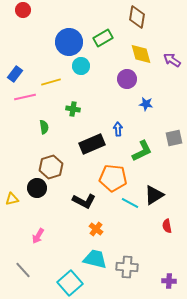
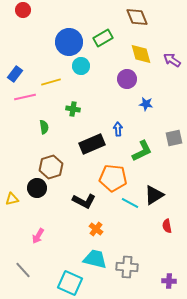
brown diamond: rotated 30 degrees counterclockwise
cyan square: rotated 25 degrees counterclockwise
